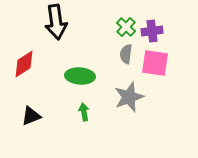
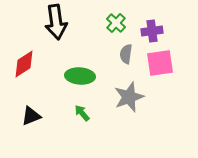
green cross: moved 10 px left, 4 px up
pink square: moved 5 px right; rotated 16 degrees counterclockwise
green arrow: moved 2 px left, 1 px down; rotated 30 degrees counterclockwise
